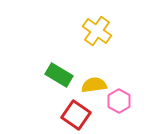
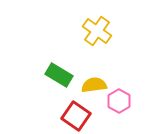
red square: moved 1 px down
